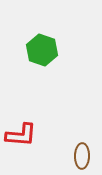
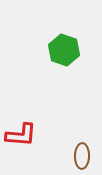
green hexagon: moved 22 px right
